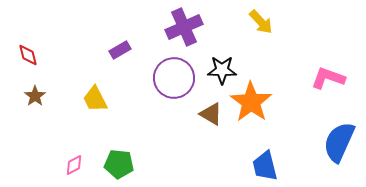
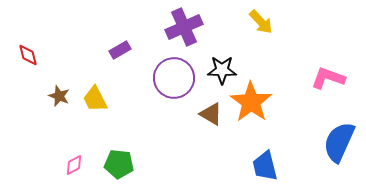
brown star: moved 24 px right; rotated 15 degrees counterclockwise
